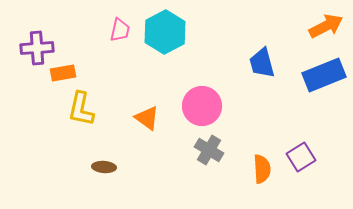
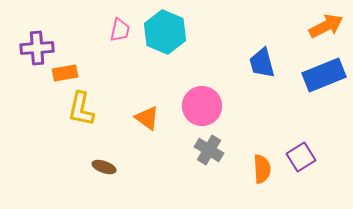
cyan hexagon: rotated 9 degrees counterclockwise
orange rectangle: moved 2 px right
brown ellipse: rotated 15 degrees clockwise
